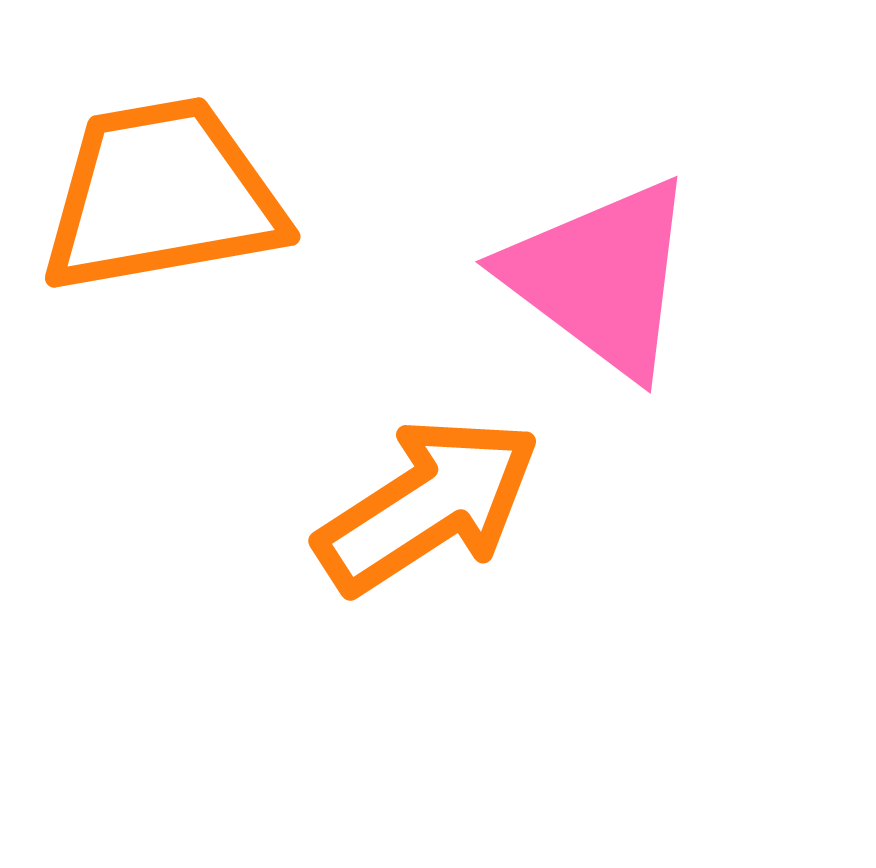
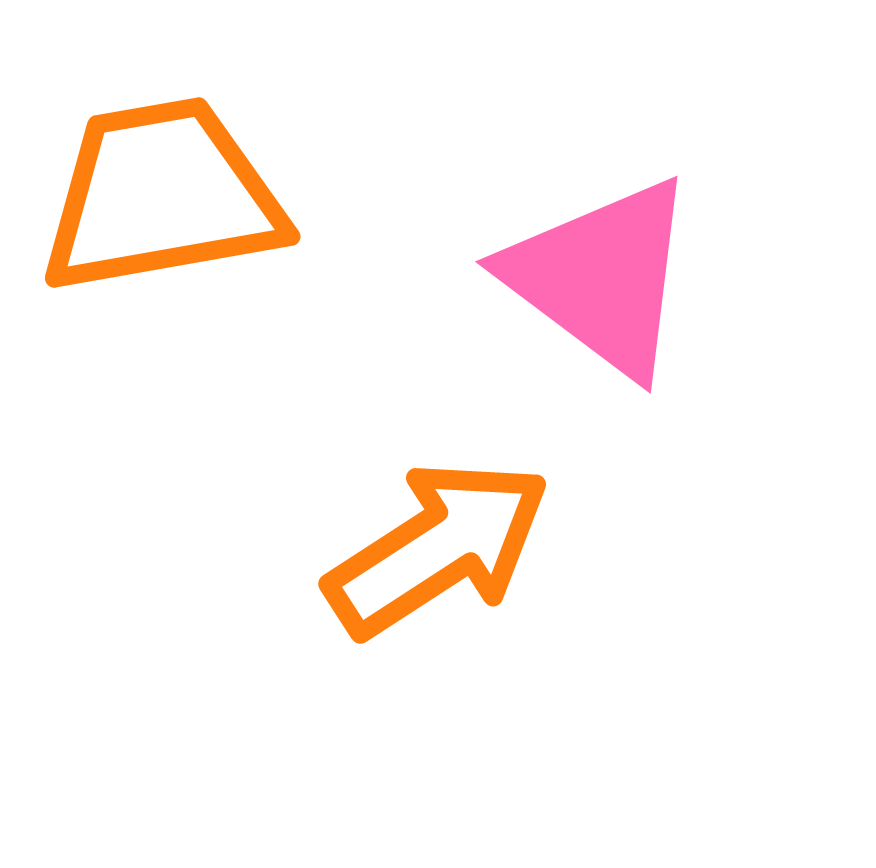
orange arrow: moved 10 px right, 43 px down
